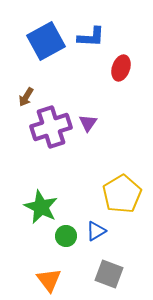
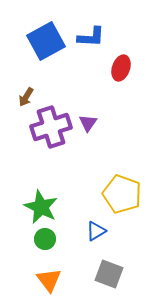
yellow pentagon: rotated 21 degrees counterclockwise
green circle: moved 21 px left, 3 px down
